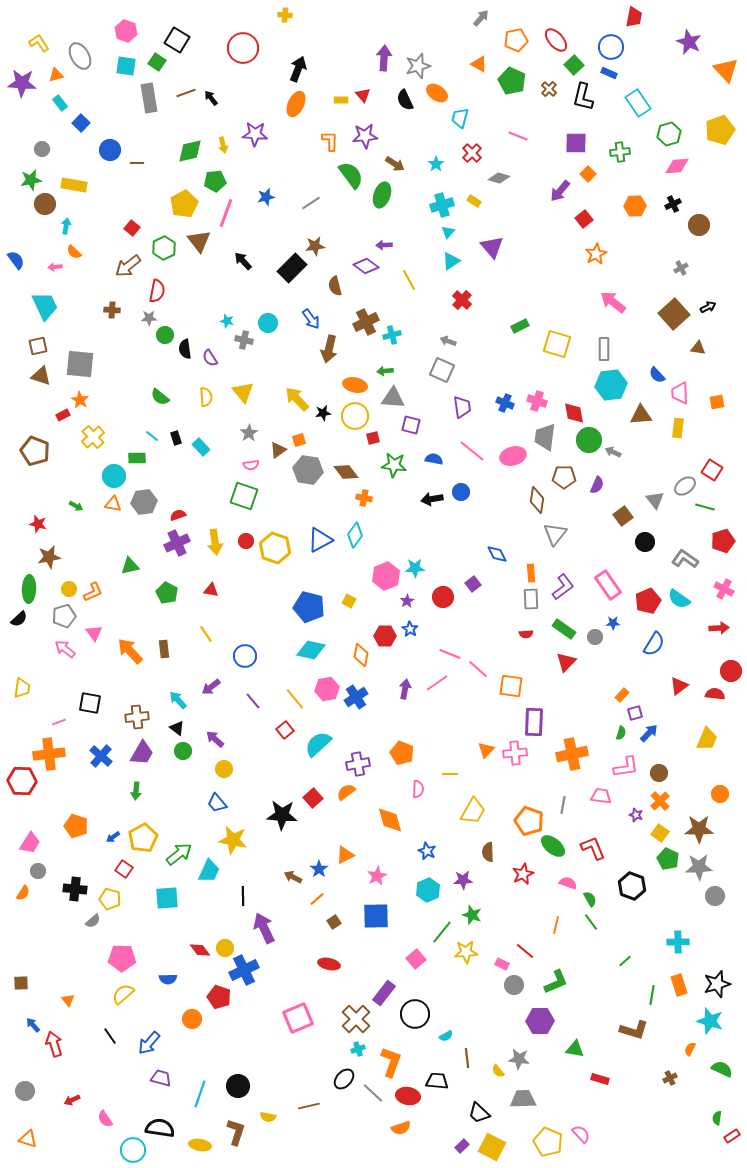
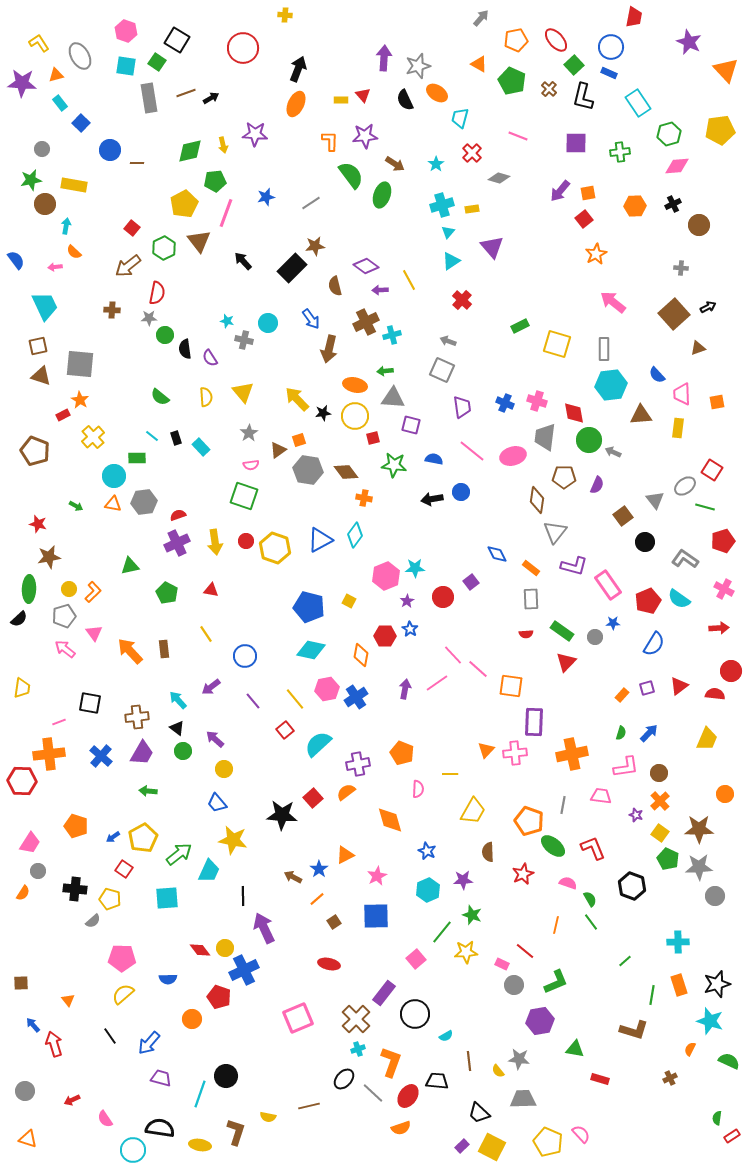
black arrow at (211, 98): rotated 98 degrees clockwise
yellow pentagon at (720, 130): rotated 12 degrees clockwise
orange square at (588, 174): moved 19 px down; rotated 35 degrees clockwise
yellow rectangle at (474, 201): moved 2 px left, 8 px down; rotated 40 degrees counterclockwise
purple arrow at (384, 245): moved 4 px left, 45 px down
gray cross at (681, 268): rotated 32 degrees clockwise
red semicircle at (157, 291): moved 2 px down
brown triangle at (698, 348): rotated 28 degrees counterclockwise
pink trapezoid at (680, 393): moved 2 px right, 1 px down
gray triangle at (555, 534): moved 2 px up
orange rectangle at (531, 573): moved 5 px up; rotated 48 degrees counterclockwise
purple square at (473, 584): moved 2 px left, 2 px up
purple L-shape at (563, 587): moved 11 px right, 21 px up; rotated 52 degrees clockwise
orange L-shape at (93, 592): rotated 20 degrees counterclockwise
green rectangle at (564, 629): moved 2 px left, 2 px down
pink line at (450, 654): moved 3 px right, 1 px down; rotated 25 degrees clockwise
purple square at (635, 713): moved 12 px right, 25 px up
green arrow at (136, 791): moved 12 px right; rotated 90 degrees clockwise
orange circle at (720, 794): moved 5 px right
purple hexagon at (540, 1021): rotated 8 degrees counterclockwise
brown line at (467, 1058): moved 2 px right, 3 px down
green semicircle at (722, 1069): moved 7 px right, 8 px up
black circle at (238, 1086): moved 12 px left, 10 px up
red ellipse at (408, 1096): rotated 65 degrees counterclockwise
